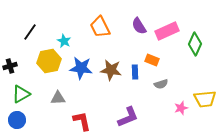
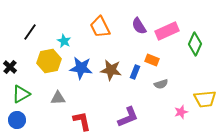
black cross: moved 1 px down; rotated 32 degrees counterclockwise
blue rectangle: rotated 24 degrees clockwise
pink star: moved 4 px down
